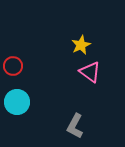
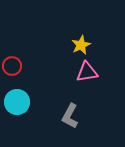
red circle: moved 1 px left
pink triangle: moved 3 px left; rotated 45 degrees counterclockwise
gray L-shape: moved 5 px left, 10 px up
